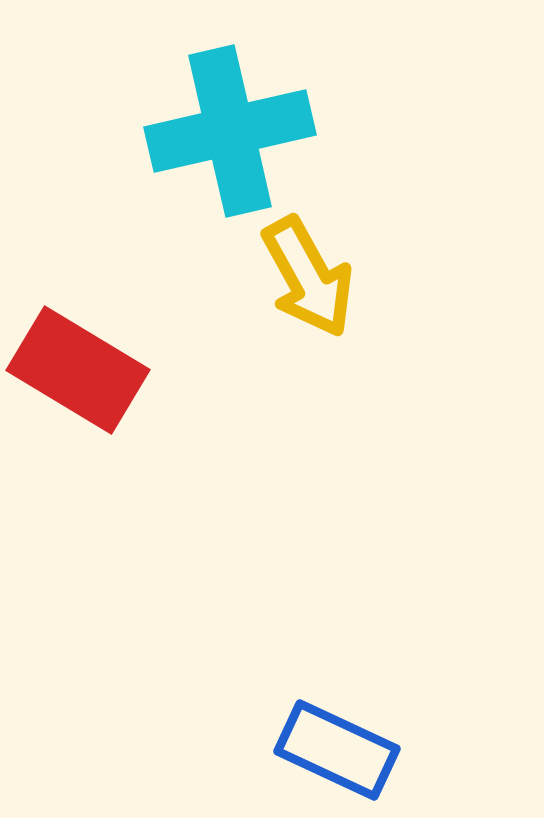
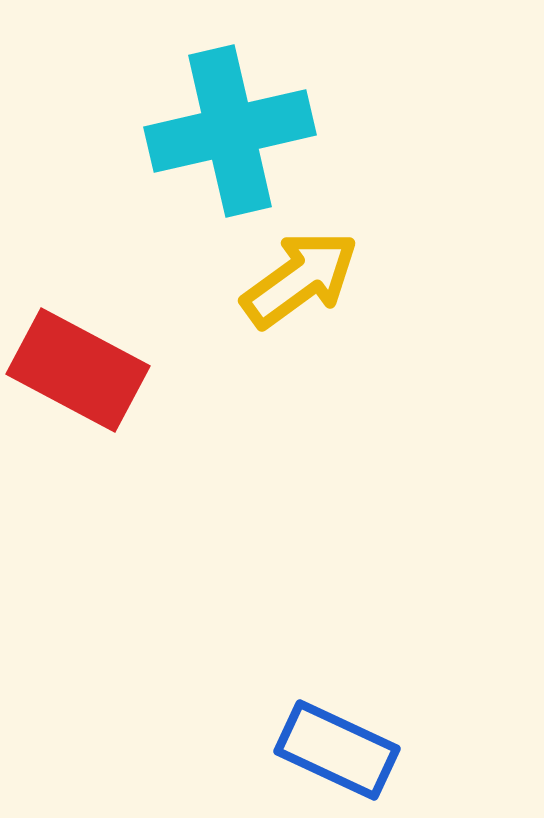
yellow arrow: moved 8 px left, 2 px down; rotated 97 degrees counterclockwise
red rectangle: rotated 3 degrees counterclockwise
